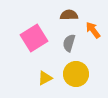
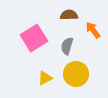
gray semicircle: moved 2 px left, 3 px down
